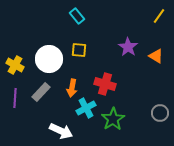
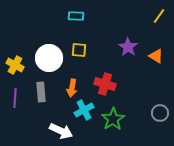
cyan rectangle: moved 1 px left; rotated 49 degrees counterclockwise
white circle: moved 1 px up
gray rectangle: rotated 48 degrees counterclockwise
cyan cross: moved 2 px left, 2 px down
